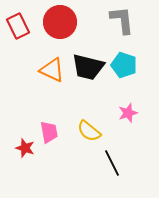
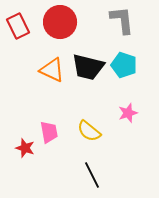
black line: moved 20 px left, 12 px down
